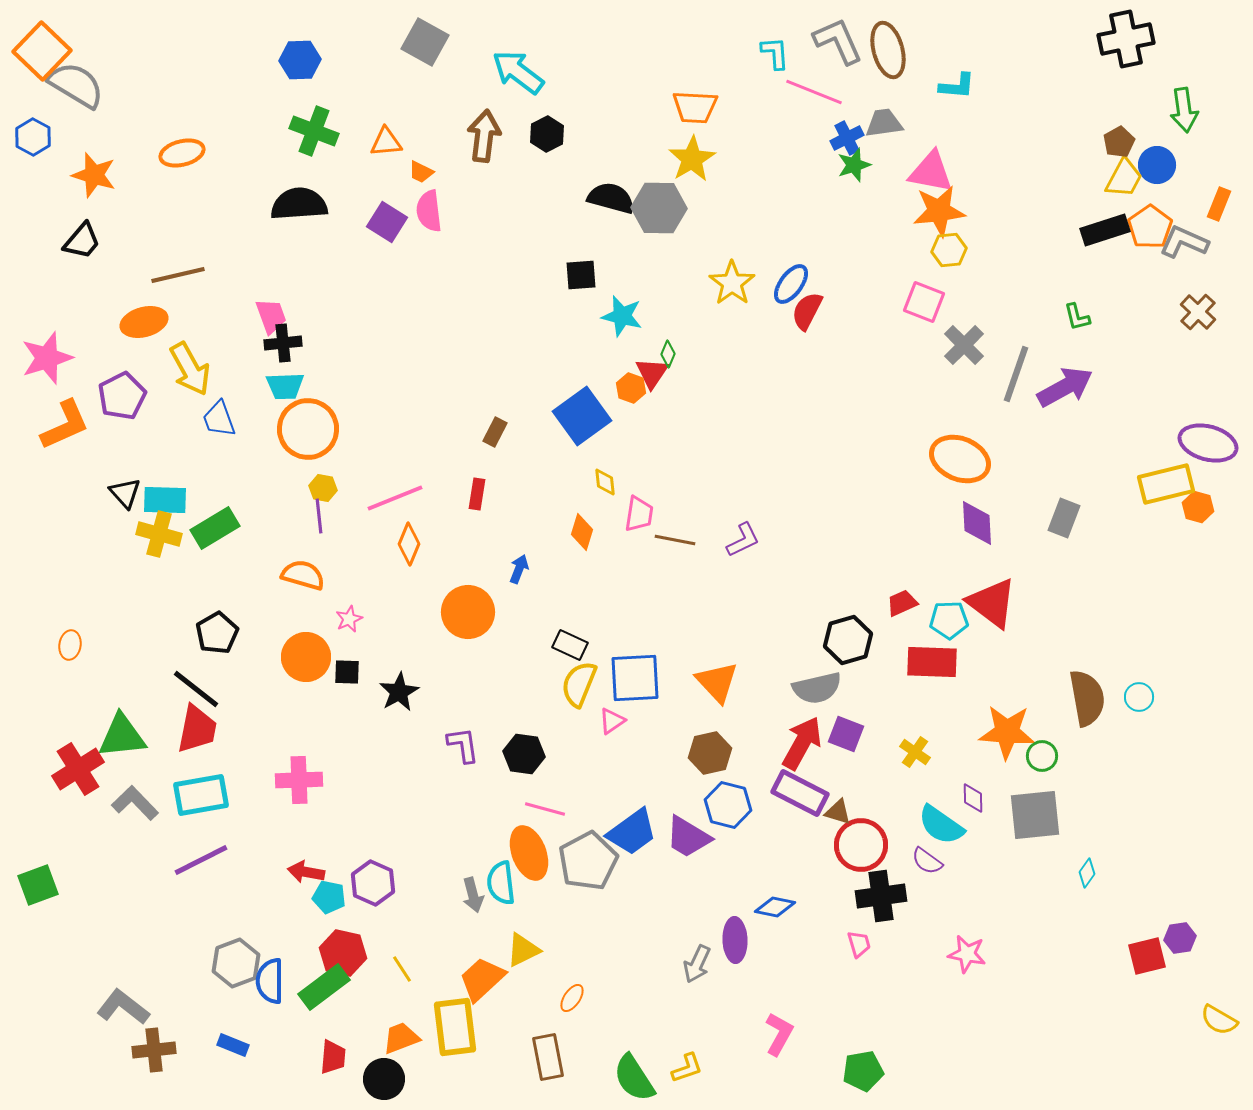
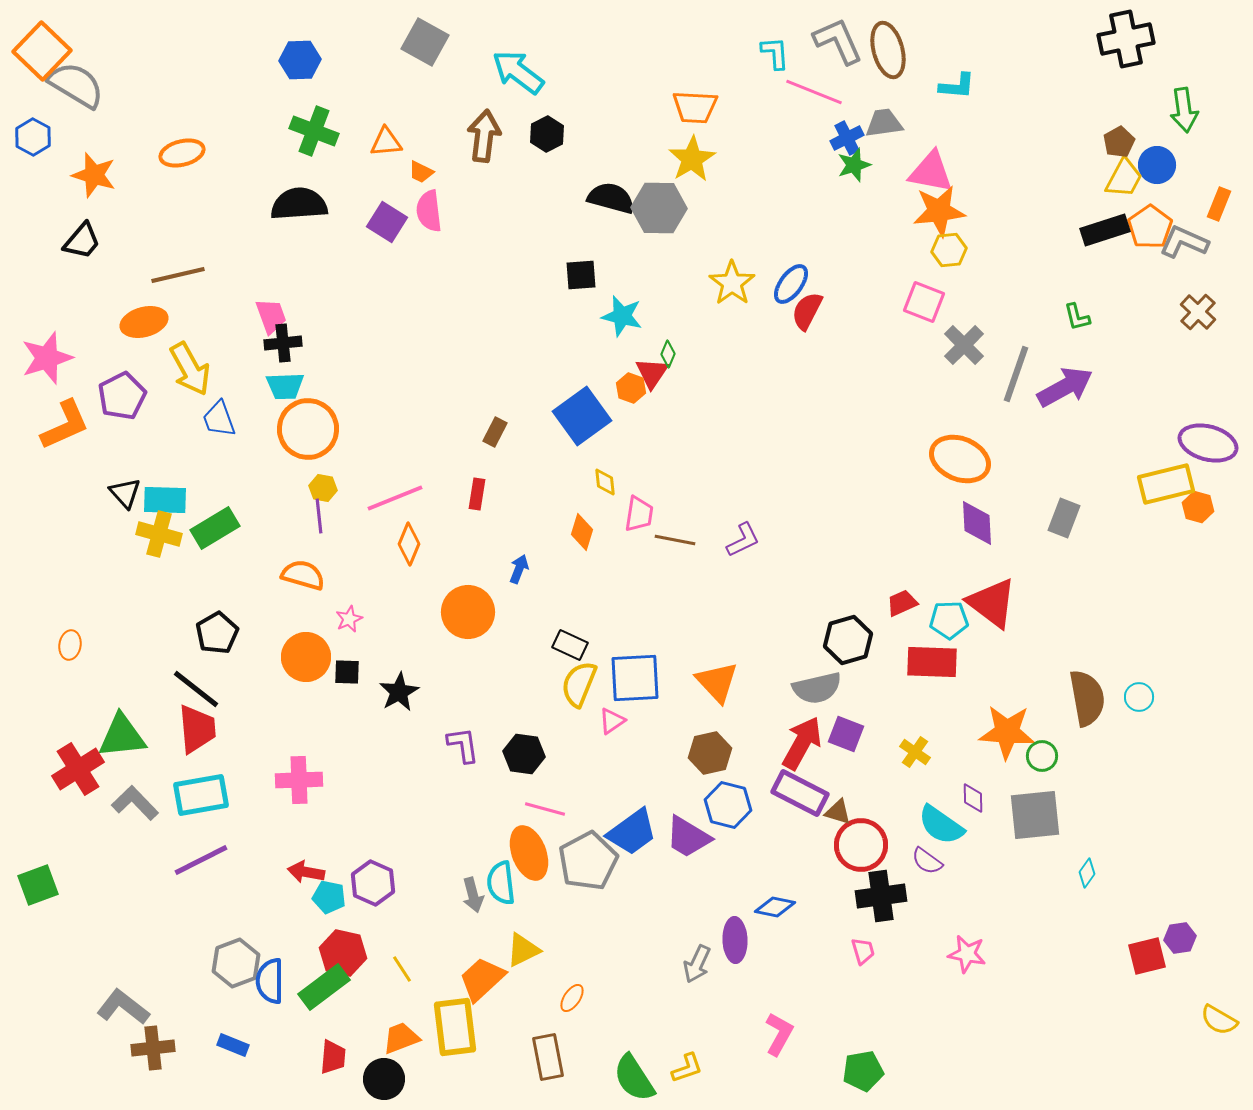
red trapezoid at (197, 729): rotated 16 degrees counterclockwise
pink trapezoid at (859, 944): moved 4 px right, 7 px down
brown cross at (154, 1050): moved 1 px left, 2 px up
